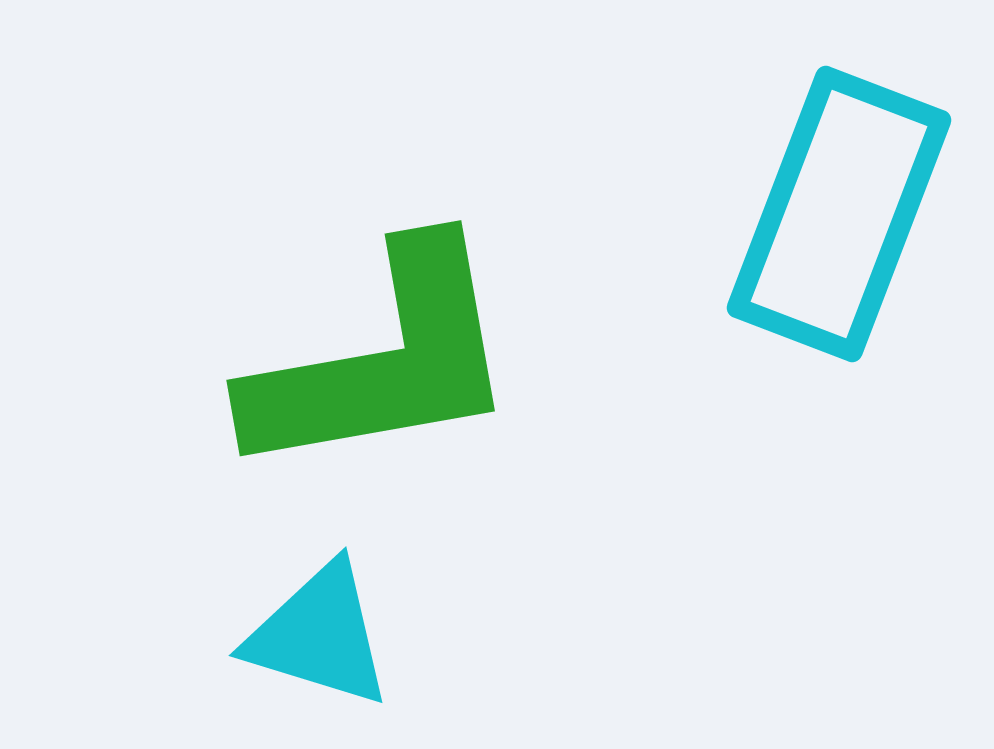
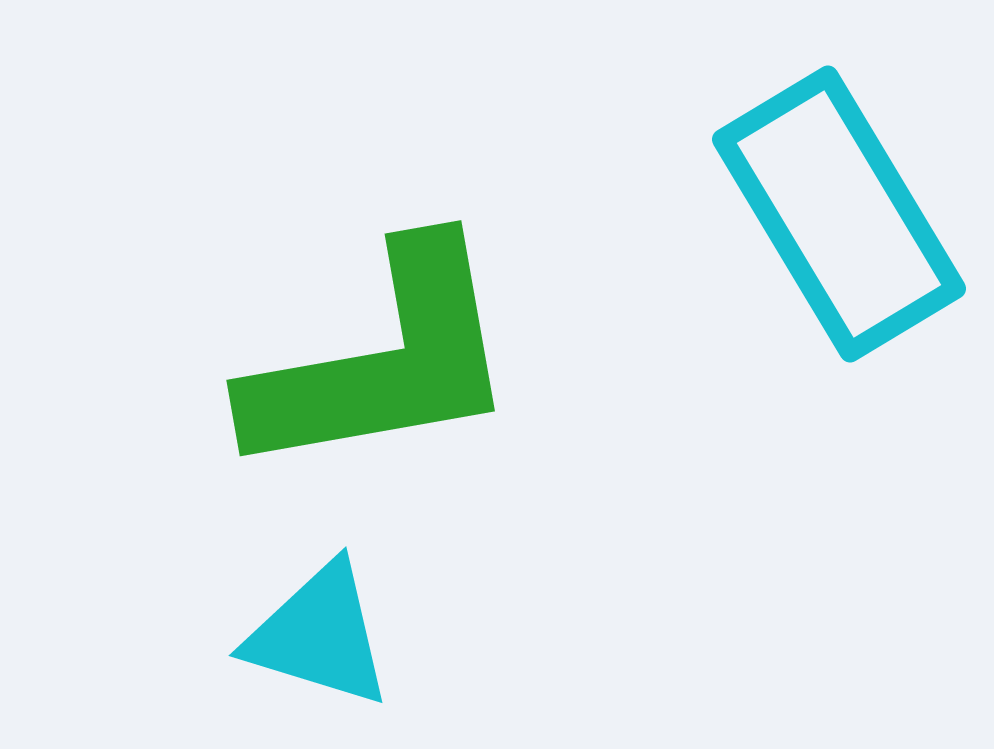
cyan rectangle: rotated 52 degrees counterclockwise
